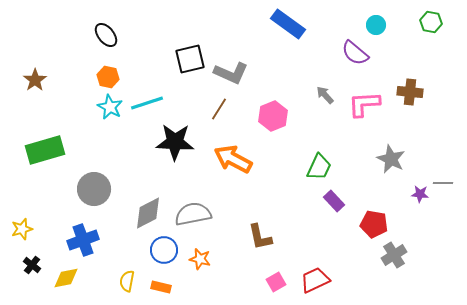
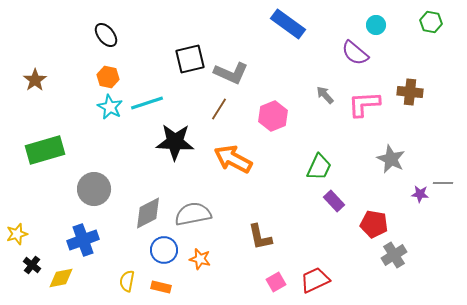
yellow star: moved 5 px left, 5 px down
yellow diamond: moved 5 px left
